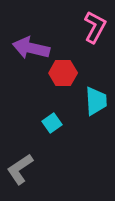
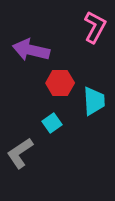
purple arrow: moved 2 px down
red hexagon: moved 3 px left, 10 px down
cyan trapezoid: moved 2 px left
gray L-shape: moved 16 px up
